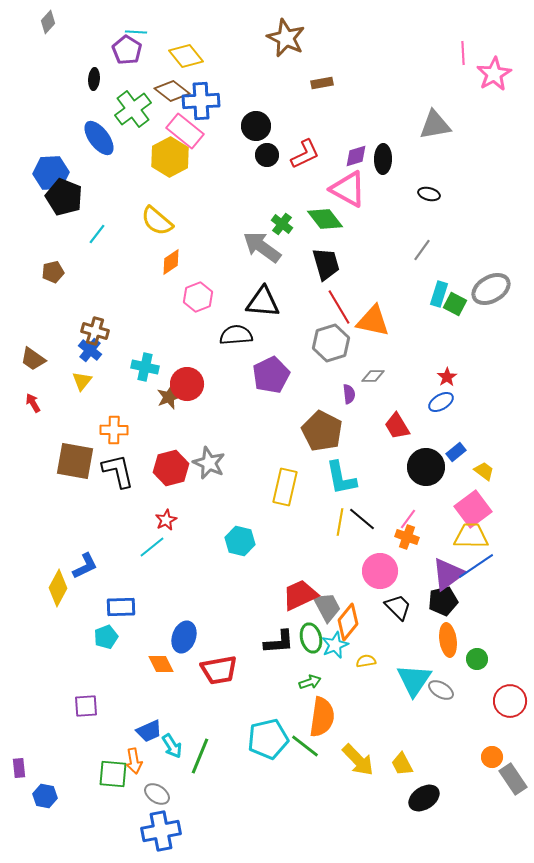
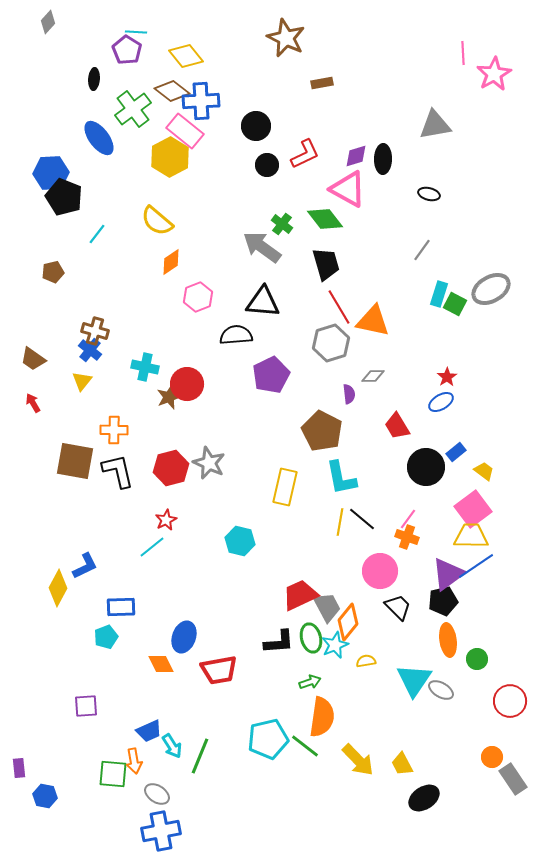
black circle at (267, 155): moved 10 px down
